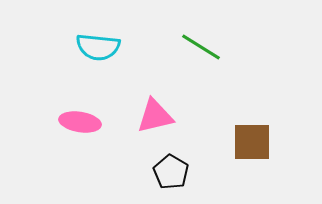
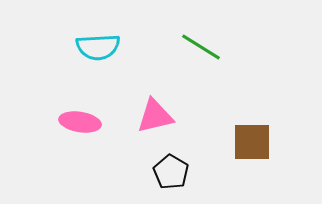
cyan semicircle: rotated 9 degrees counterclockwise
